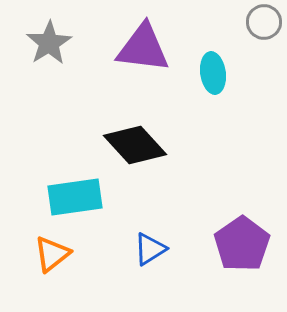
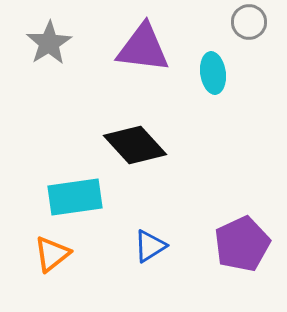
gray circle: moved 15 px left
purple pentagon: rotated 10 degrees clockwise
blue triangle: moved 3 px up
